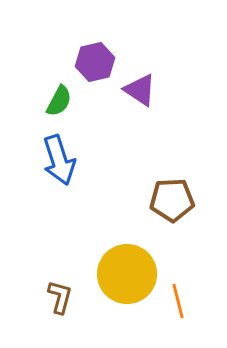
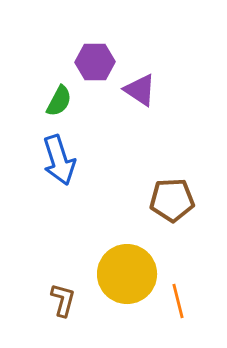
purple hexagon: rotated 12 degrees clockwise
brown L-shape: moved 3 px right, 3 px down
